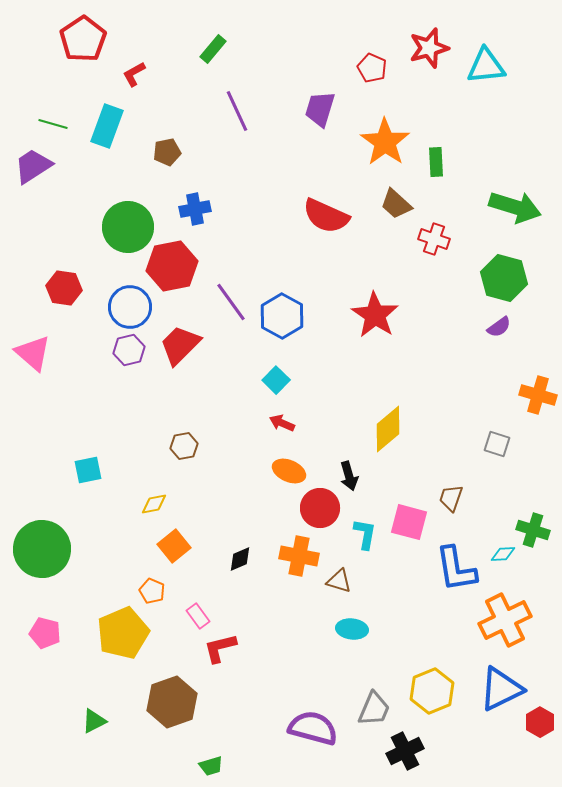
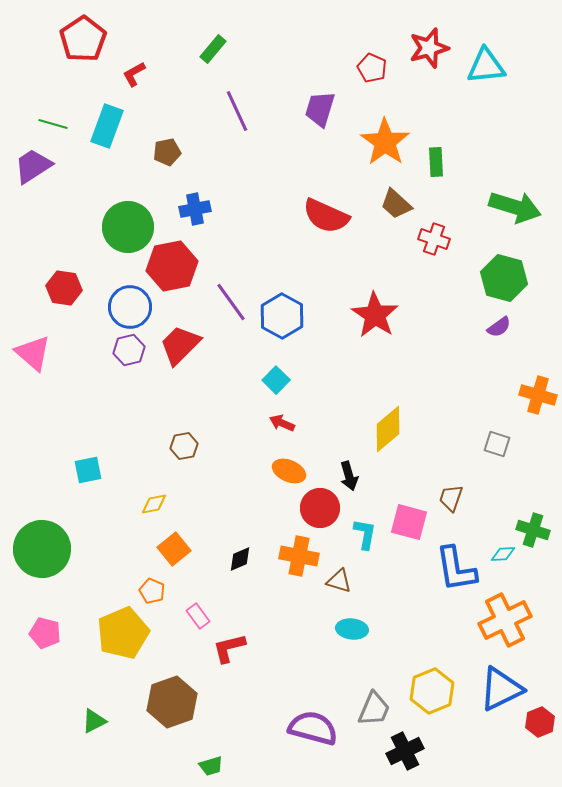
orange square at (174, 546): moved 3 px down
red L-shape at (220, 648): moved 9 px right
red hexagon at (540, 722): rotated 8 degrees clockwise
